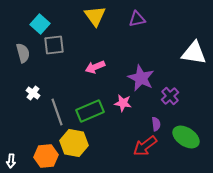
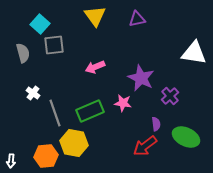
gray line: moved 2 px left, 1 px down
green ellipse: rotated 8 degrees counterclockwise
